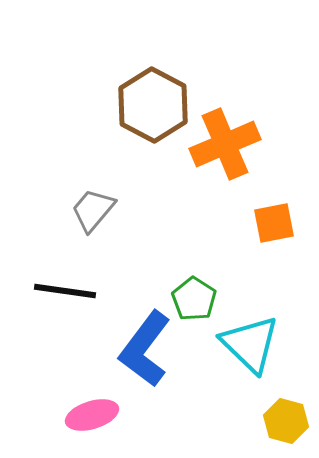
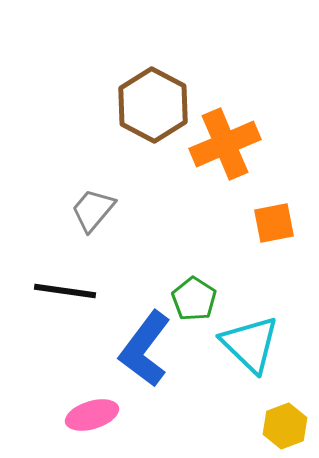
yellow hexagon: moved 1 px left, 5 px down; rotated 24 degrees clockwise
